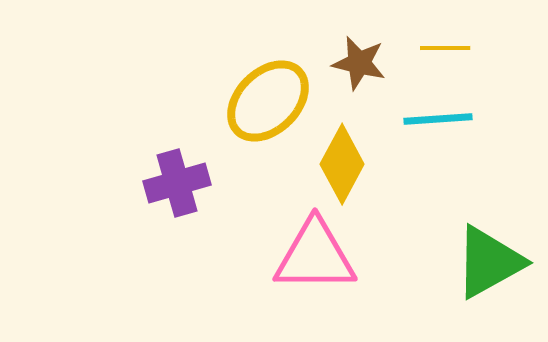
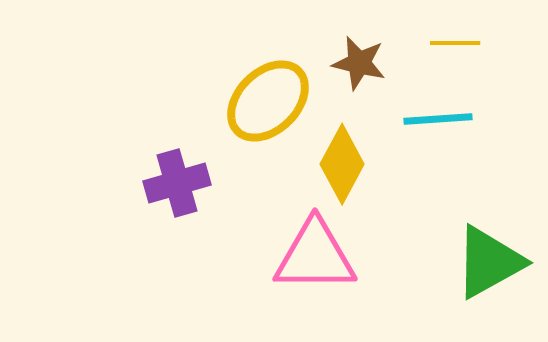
yellow line: moved 10 px right, 5 px up
